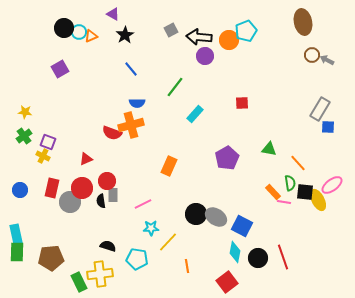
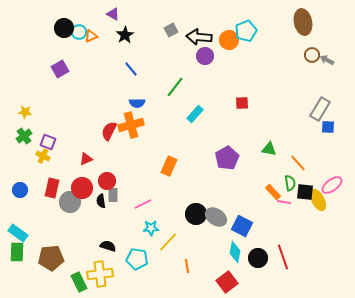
red semicircle at (112, 133): moved 3 px left, 2 px up; rotated 96 degrees clockwise
cyan rectangle at (16, 234): moved 2 px right, 1 px up; rotated 42 degrees counterclockwise
